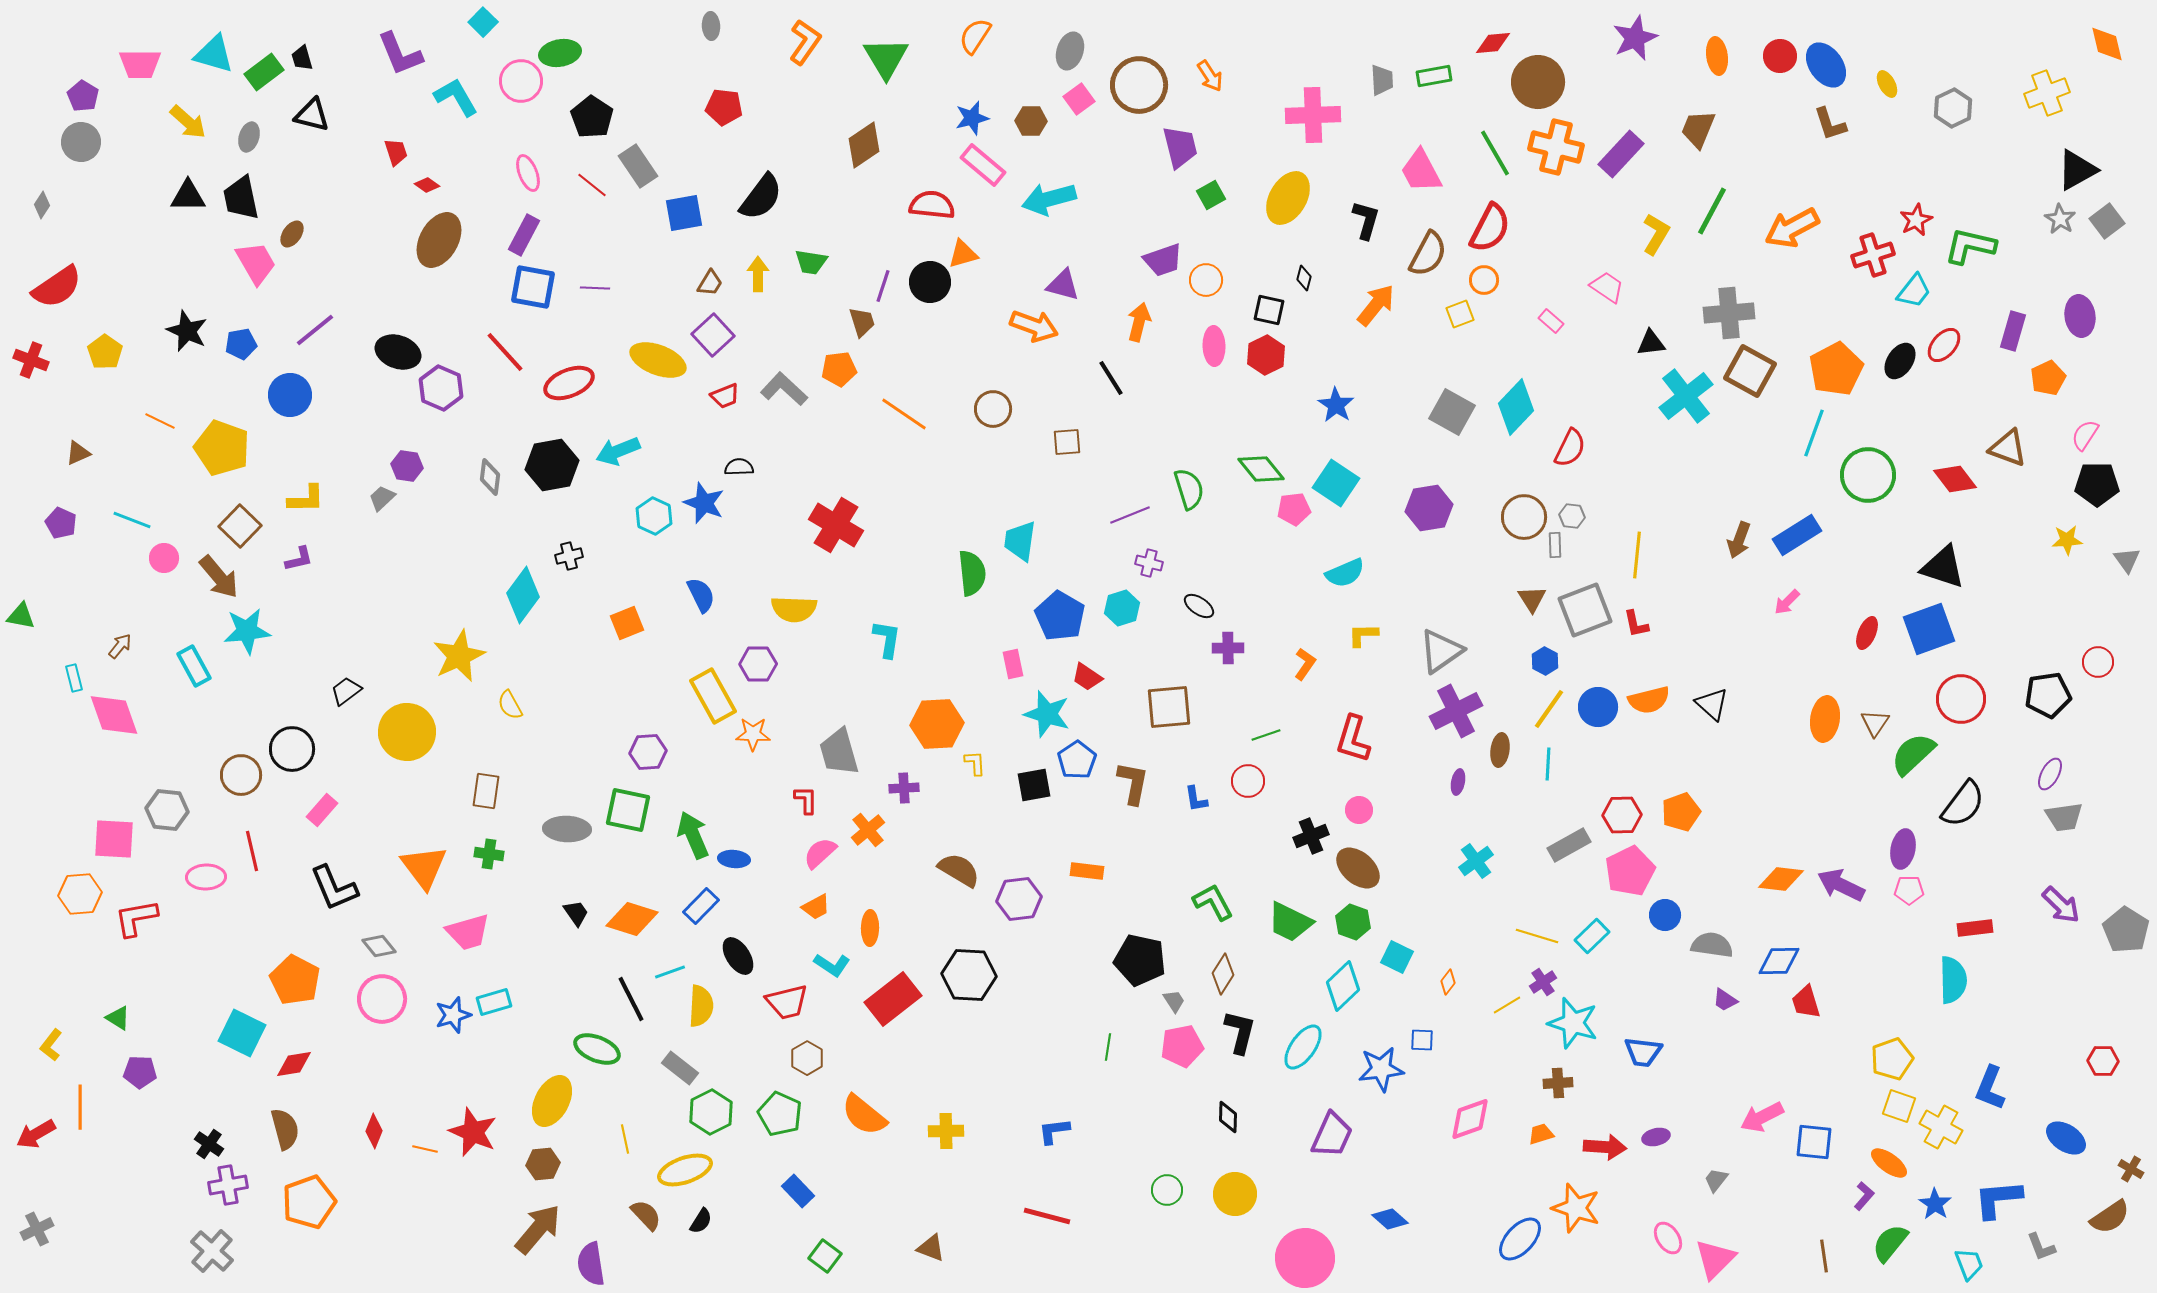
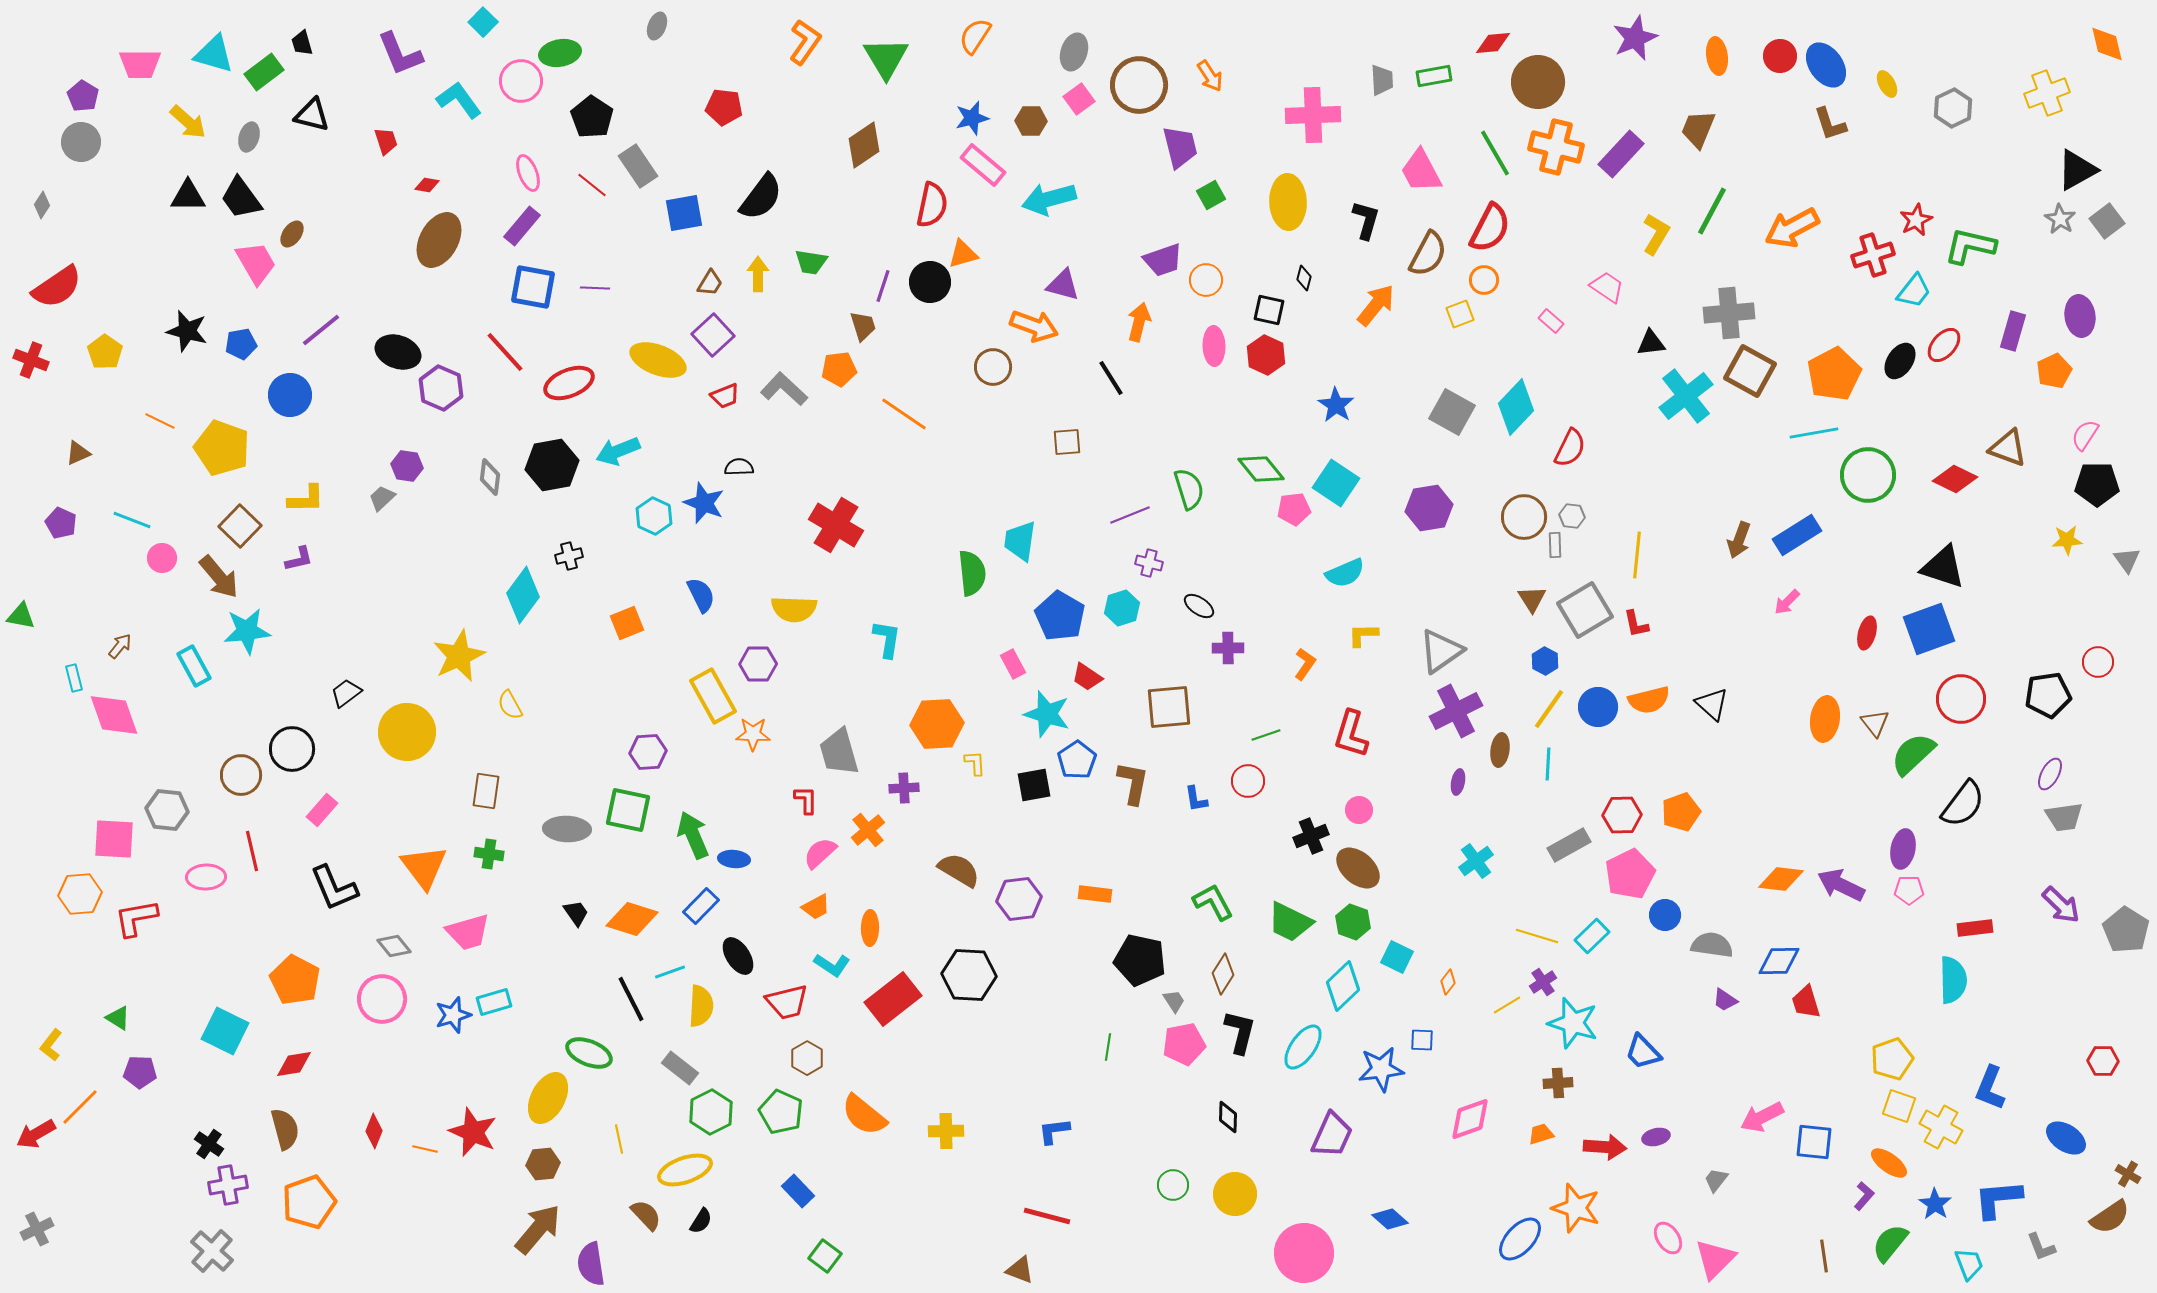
gray ellipse at (711, 26): moved 54 px left; rotated 24 degrees clockwise
gray ellipse at (1070, 51): moved 4 px right, 1 px down
black trapezoid at (302, 58): moved 15 px up
cyan L-shape at (456, 97): moved 3 px right, 3 px down; rotated 6 degrees counterclockwise
red trapezoid at (396, 152): moved 10 px left, 11 px up
red diamond at (427, 185): rotated 25 degrees counterclockwise
black trapezoid at (241, 198): rotated 24 degrees counterclockwise
yellow ellipse at (1288, 198): moved 4 px down; rotated 32 degrees counterclockwise
red semicircle at (932, 205): rotated 96 degrees clockwise
purple rectangle at (524, 235): moved 2 px left, 9 px up; rotated 12 degrees clockwise
brown trapezoid at (862, 322): moved 1 px right, 4 px down
purple line at (315, 330): moved 6 px right
black star at (187, 331): rotated 9 degrees counterclockwise
red hexagon at (1266, 355): rotated 9 degrees counterclockwise
orange pentagon at (1836, 369): moved 2 px left, 5 px down
orange pentagon at (2048, 378): moved 6 px right, 7 px up
brown circle at (993, 409): moved 42 px up
cyan line at (1814, 433): rotated 60 degrees clockwise
red diamond at (1955, 479): rotated 27 degrees counterclockwise
pink circle at (164, 558): moved 2 px left
gray square at (1585, 610): rotated 10 degrees counterclockwise
red ellipse at (1867, 633): rotated 8 degrees counterclockwise
pink rectangle at (1013, 664): rotated 16 degrees counterclockwise
black trapezoid at (346, 691): moved 2 px down
brown triangle at (1875, 723): rotated 12 degrees counterclockwise
red L-shape at (1353, 739): moved 2 px left, 5 px up
orange rectangle at (1087, 871): moved 8 px right, 23 px down
pink pentagon at (1630, 871): moved 3 px down
gray diamond at (379, 946): moved 15 px right
cyan square at (242, 1033): moved 17 px left, 2 px up
pink pentagon at (1182, 1046): moved 2 px right, 2 px up
green ellipse at (597, 1049): moved 8 px left, 4 px down
blue trapezoid at (1643, 1052): rotated 39 degrees clockwise
yellow ellipse at (552, 1101): moved 4 px left, 3 px up
orange line at (80, 1107): rotated 45 degrees clockwise
green pentagon at (780, 1114): moved 1 px right, 2 px up
yellow line at (625, 1139): moved 6 px left
brown cross at (2131, 1169): moved 3 px left, 5 px down
green circle at (1167, 1190): moved 6 px right, 5 px up
brown triangle at (931, 1248): moved 89 px right, 22 px down
pink circle at (1305, 1258): moved 1 px left, 5 px up
